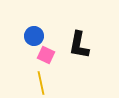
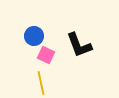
black L-shape: rotated 32 degrees counterclockwise
